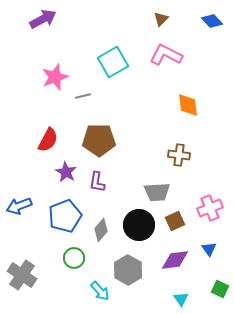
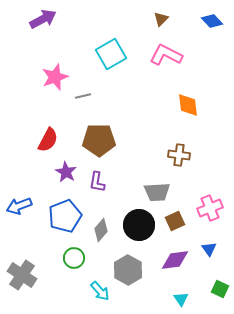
cyan square: moved 2 px left, 8 px up
